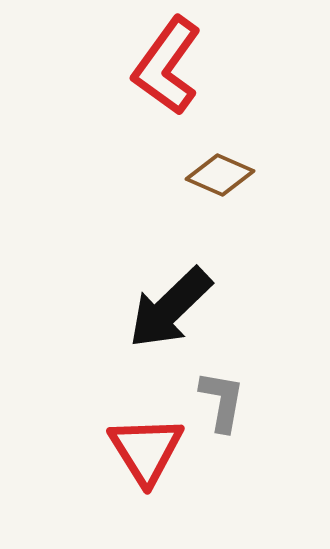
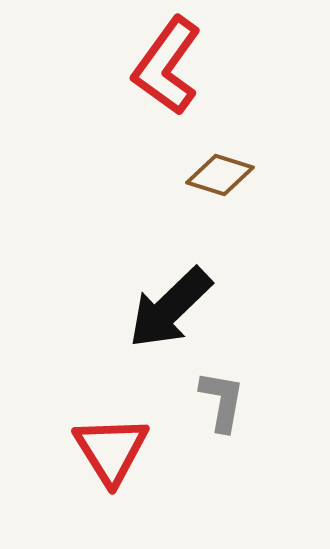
brown diamond: rotated 6 degrees counterclockwise
red triangle: moved 35 px left
